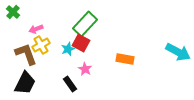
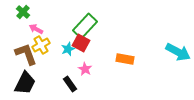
green cross: moved 10 px right
green rectangle: moved 2 px down
pink arrow: rotated 48 degrees clockwise
